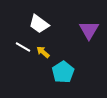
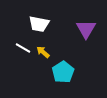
white trapezoid: rotated 25 degrees counterclockwise
purple triangle: moved 3 px left, 1 px up
white line: moved 1 px down
